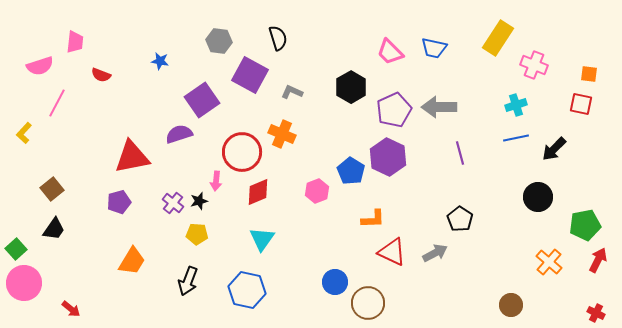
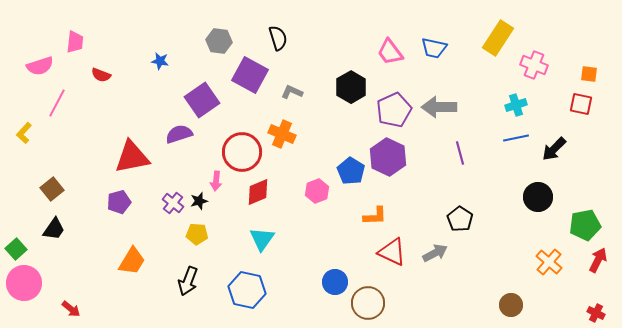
pink trapezoid at (390, 52): rotated 8 degrees clockwise
orange L-shape at (373, 219): moved 2 px right, 3 px up
